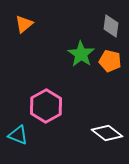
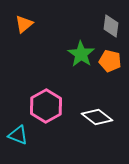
white diamond: moved 10 px left, 16 px up
